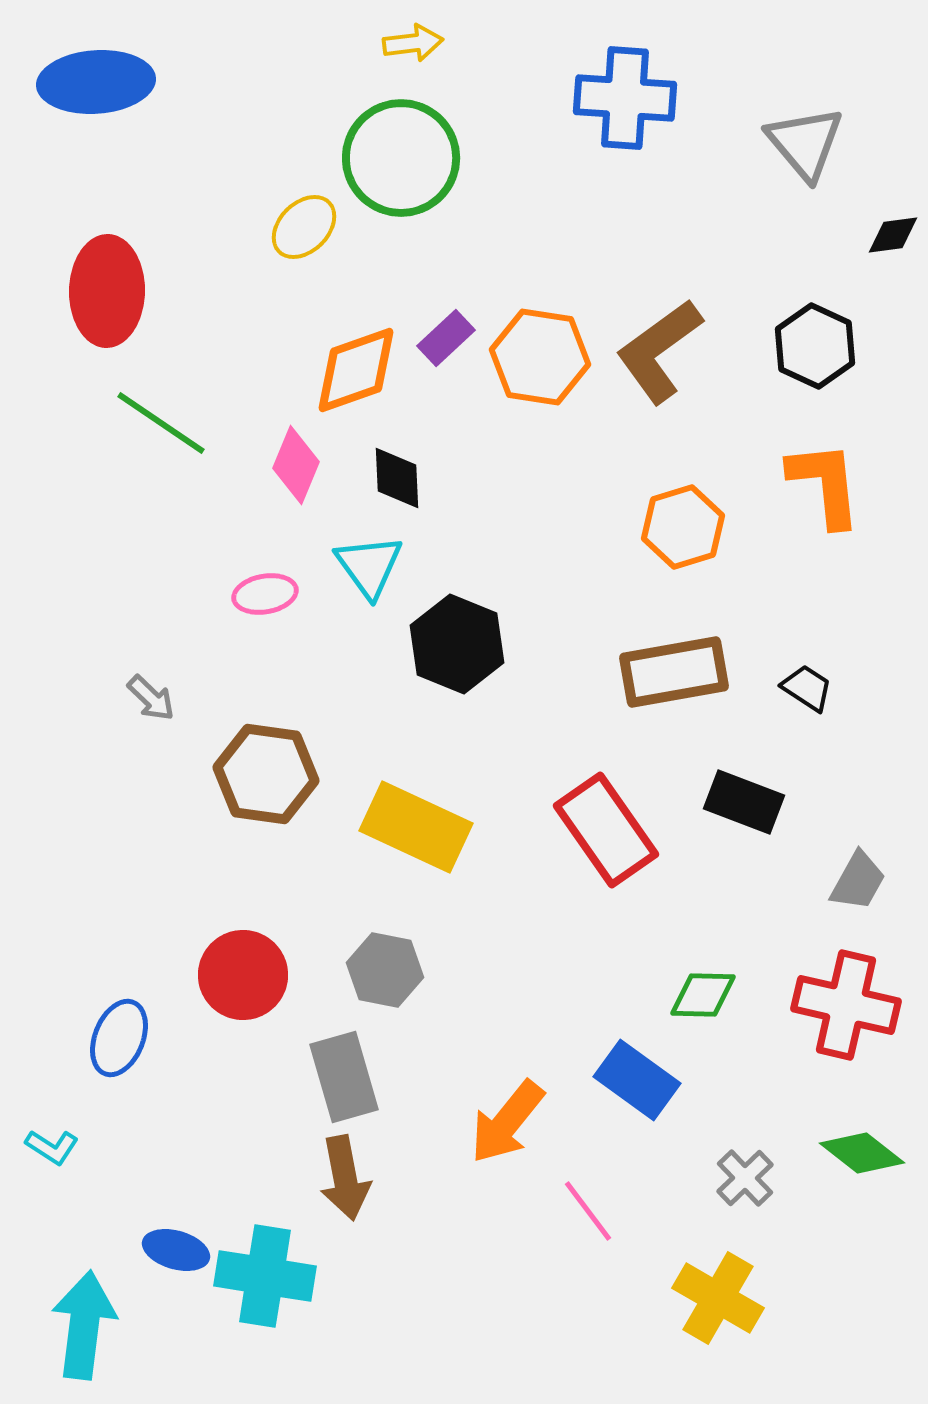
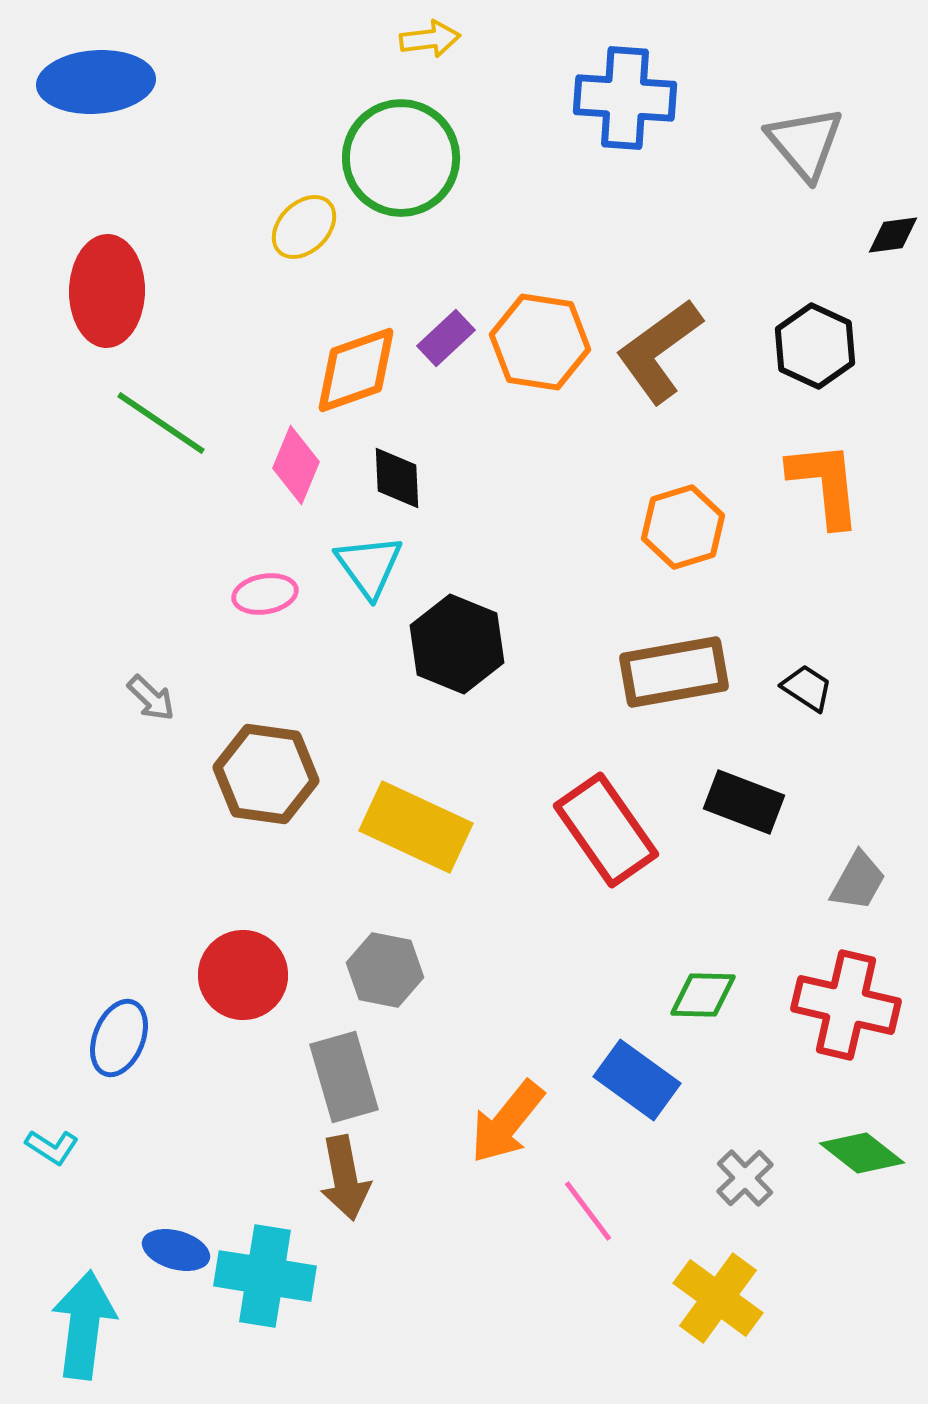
yellow arrow at (413, 43): moved 17 px right, 4 px up
orange hexagon at (540, 357): moved 15 px up
yellow cross at (718, 1298): rotated 6 degrees clockwise
